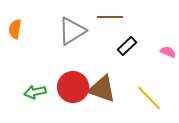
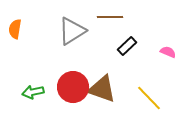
green arrow: moved 2 px left
